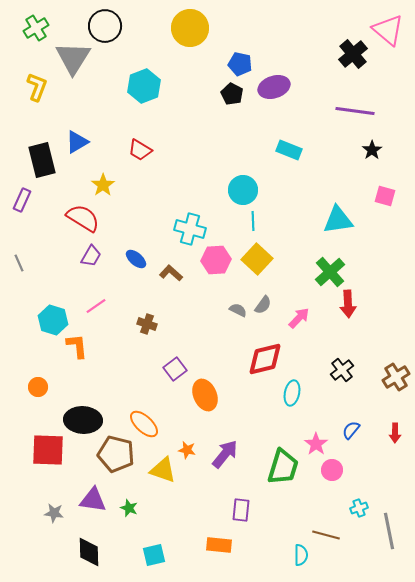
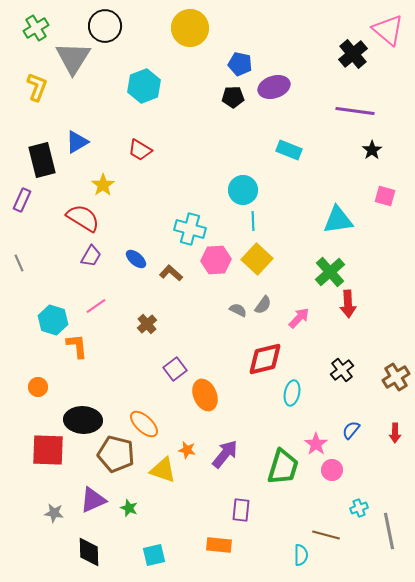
black pentagon at (232, 94): moved 1 px right, 3 px down; rotated 30 degrees counterclockwise
brown cross at (147, 324): rotated 30 degrees clockwise
purple triangle at (93, 500): rotated 32 degrees counterclockwise
